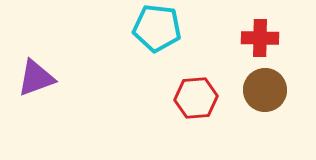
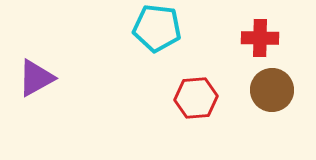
purple triangle: rotated 9 degrees counterclockwise
brown circle: moved 7 px right
